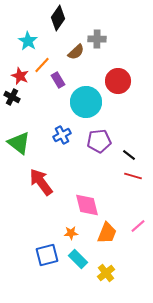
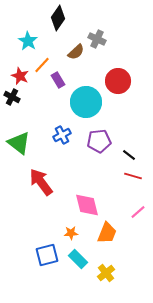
gray cross: rotated 24 degrees clockwise
pink line: moved 14 px up
